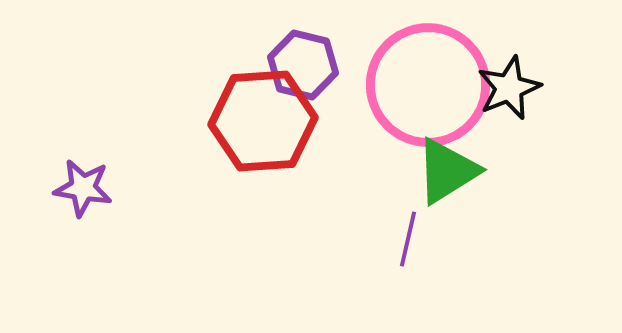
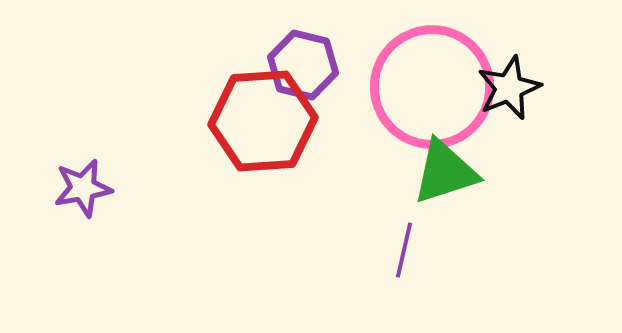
pink circle: moved 4 px right, 2 px down
green triangle: moved 2 px left, 1 px down; rotated 14 degrees clockwise
purple star: rotated 20 degrees counterclockwise
purple line: moved 4 px left, 11 px down
